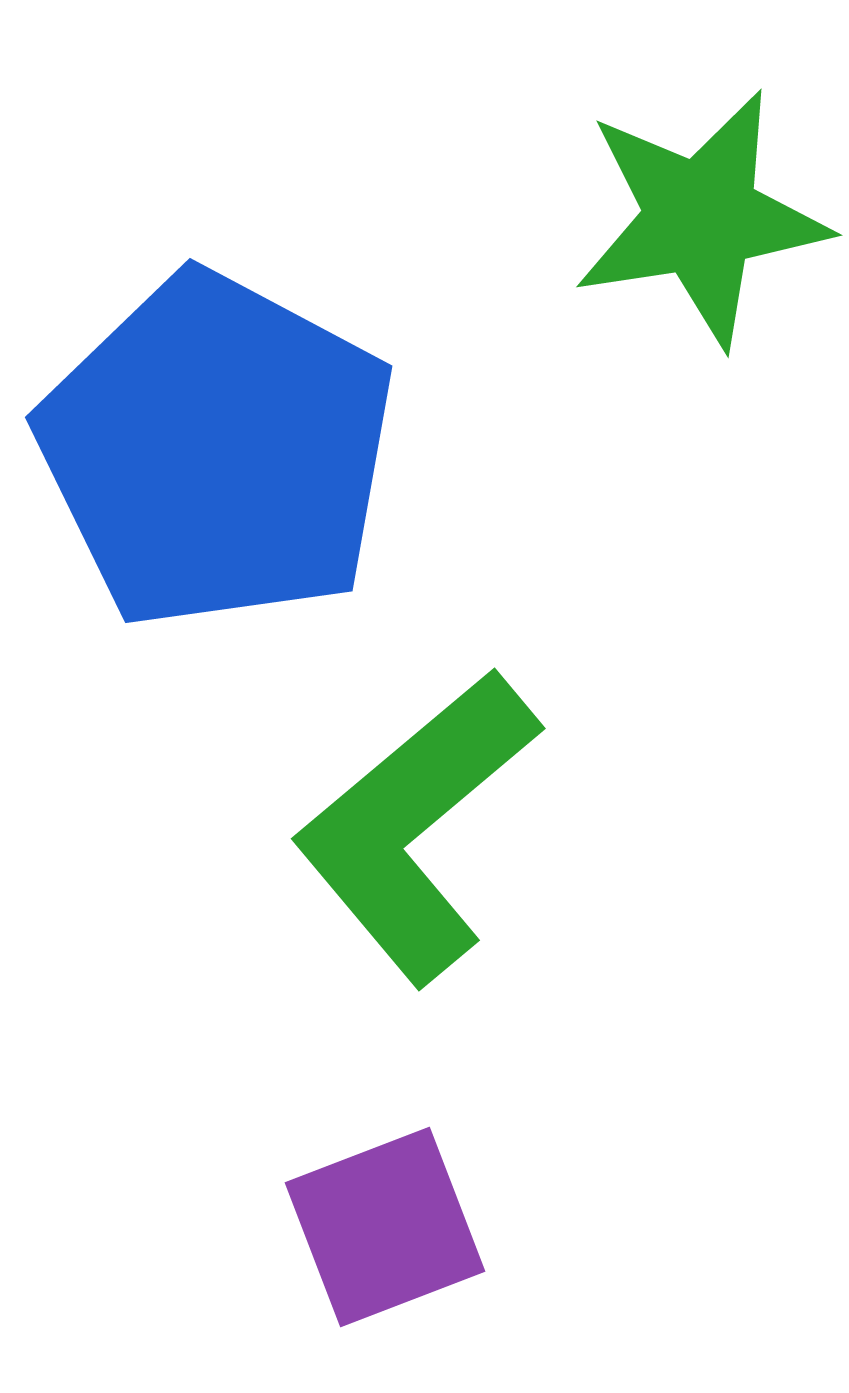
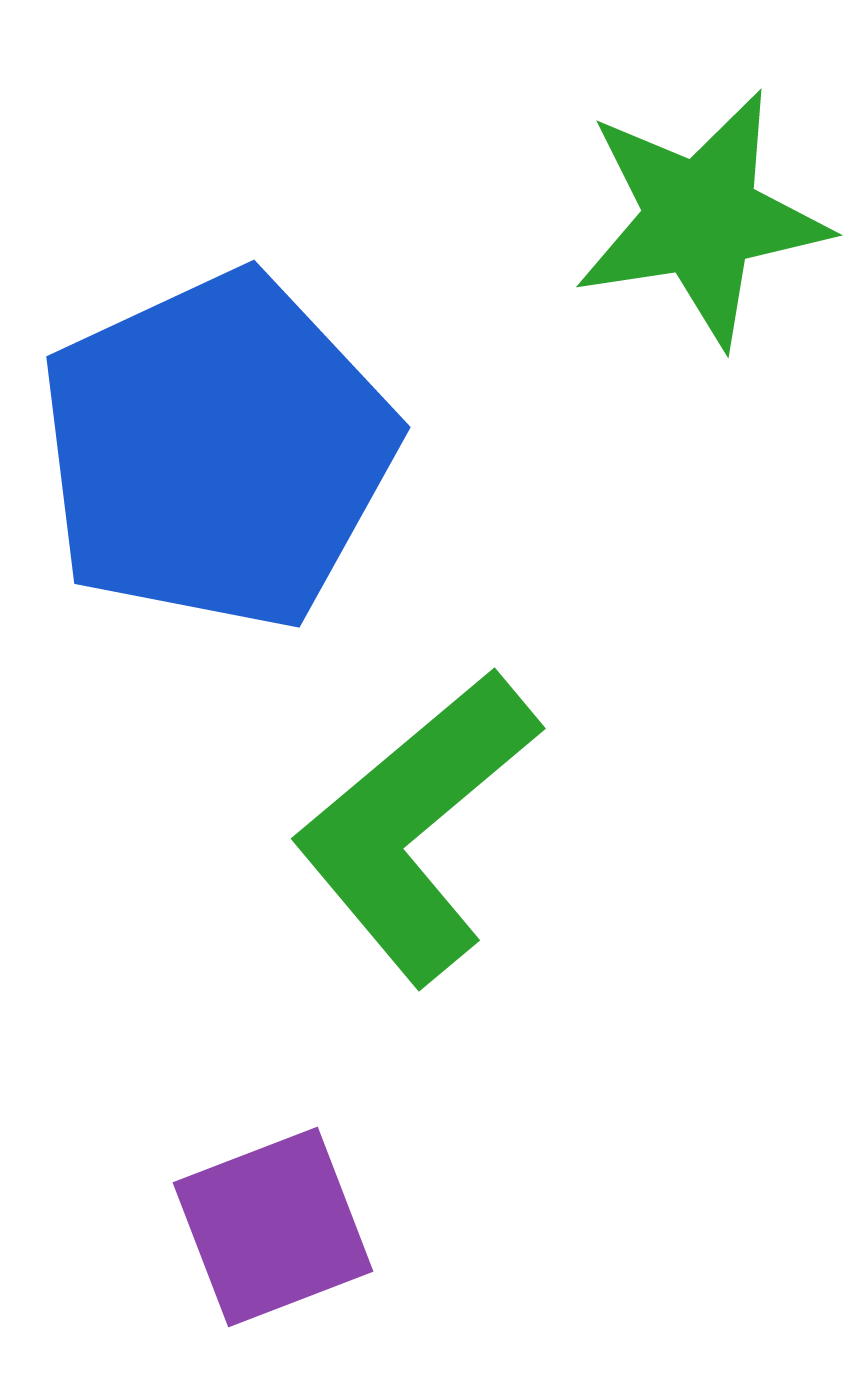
blue pentagon: rotated 19 degrees clockwise
purple square: moved 112 px left
